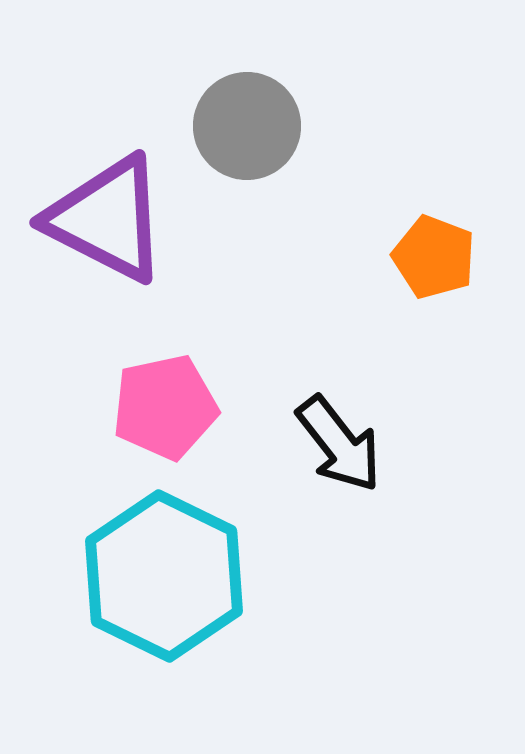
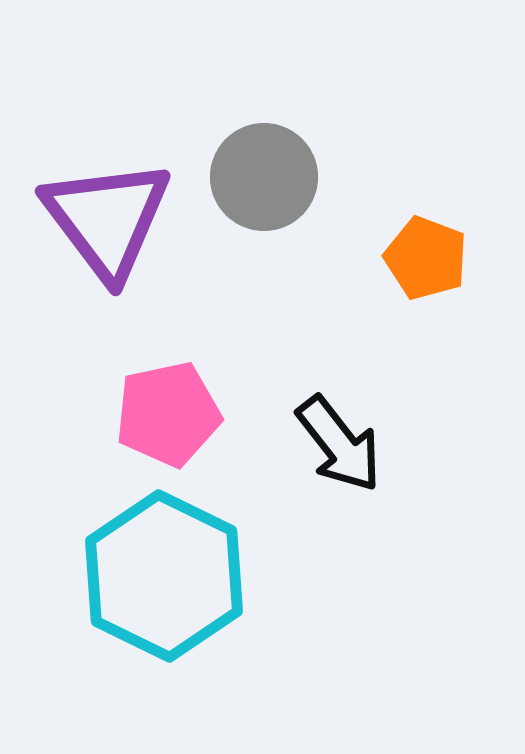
gray circle: moved 17 px right, 51 px down
purple triangle: rotated 26 degrees clockwise
orange pentagon: moved 8 px left, 1 px down
pink pentagon: moved 3 px right, 7 px down
